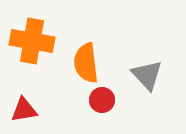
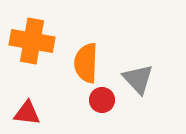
orange semicircle: rotated 9 degrees clockwise
gray triangle: moved 9 px left, 4 px down
red triangle: moved 3 px right, 3 px down; rotated 16 degrees clockwise
